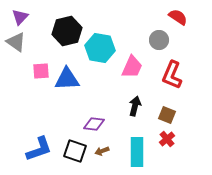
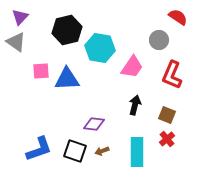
black hexagon: moved 1 px up
pink trapezoid: rotated 10 degrees clockwise
black arrow: moved 1 px up
